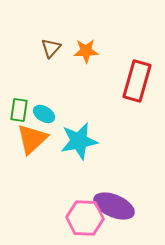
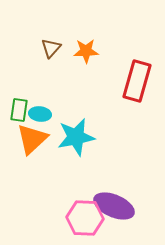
cyan ellipse: moved 4 px left; rotated 25 degrees counterclockwise
cyan star: moved 3 px left, 4 px up
